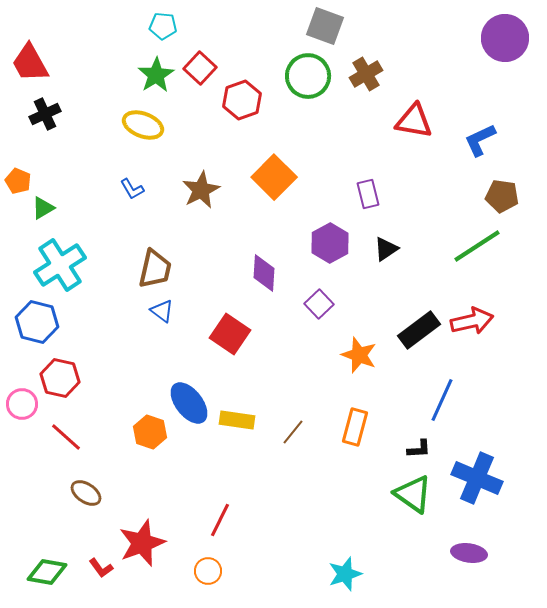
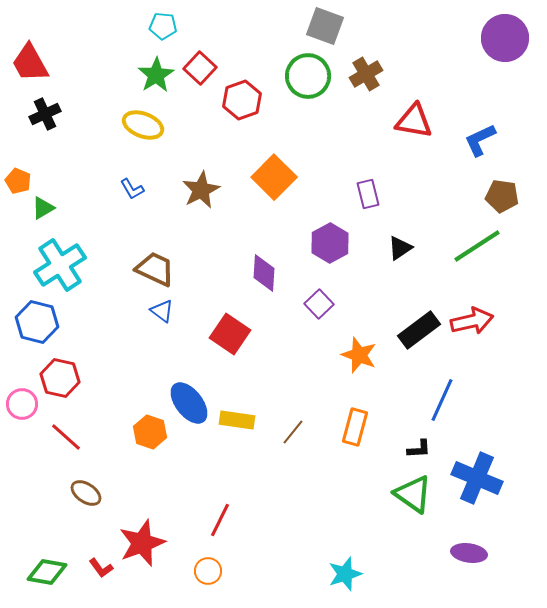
black triangle at (386, 249): moved 14 px right, 1 px up
brown trapezoid at (155, 269): rotated 78 degrees counterclockwise
